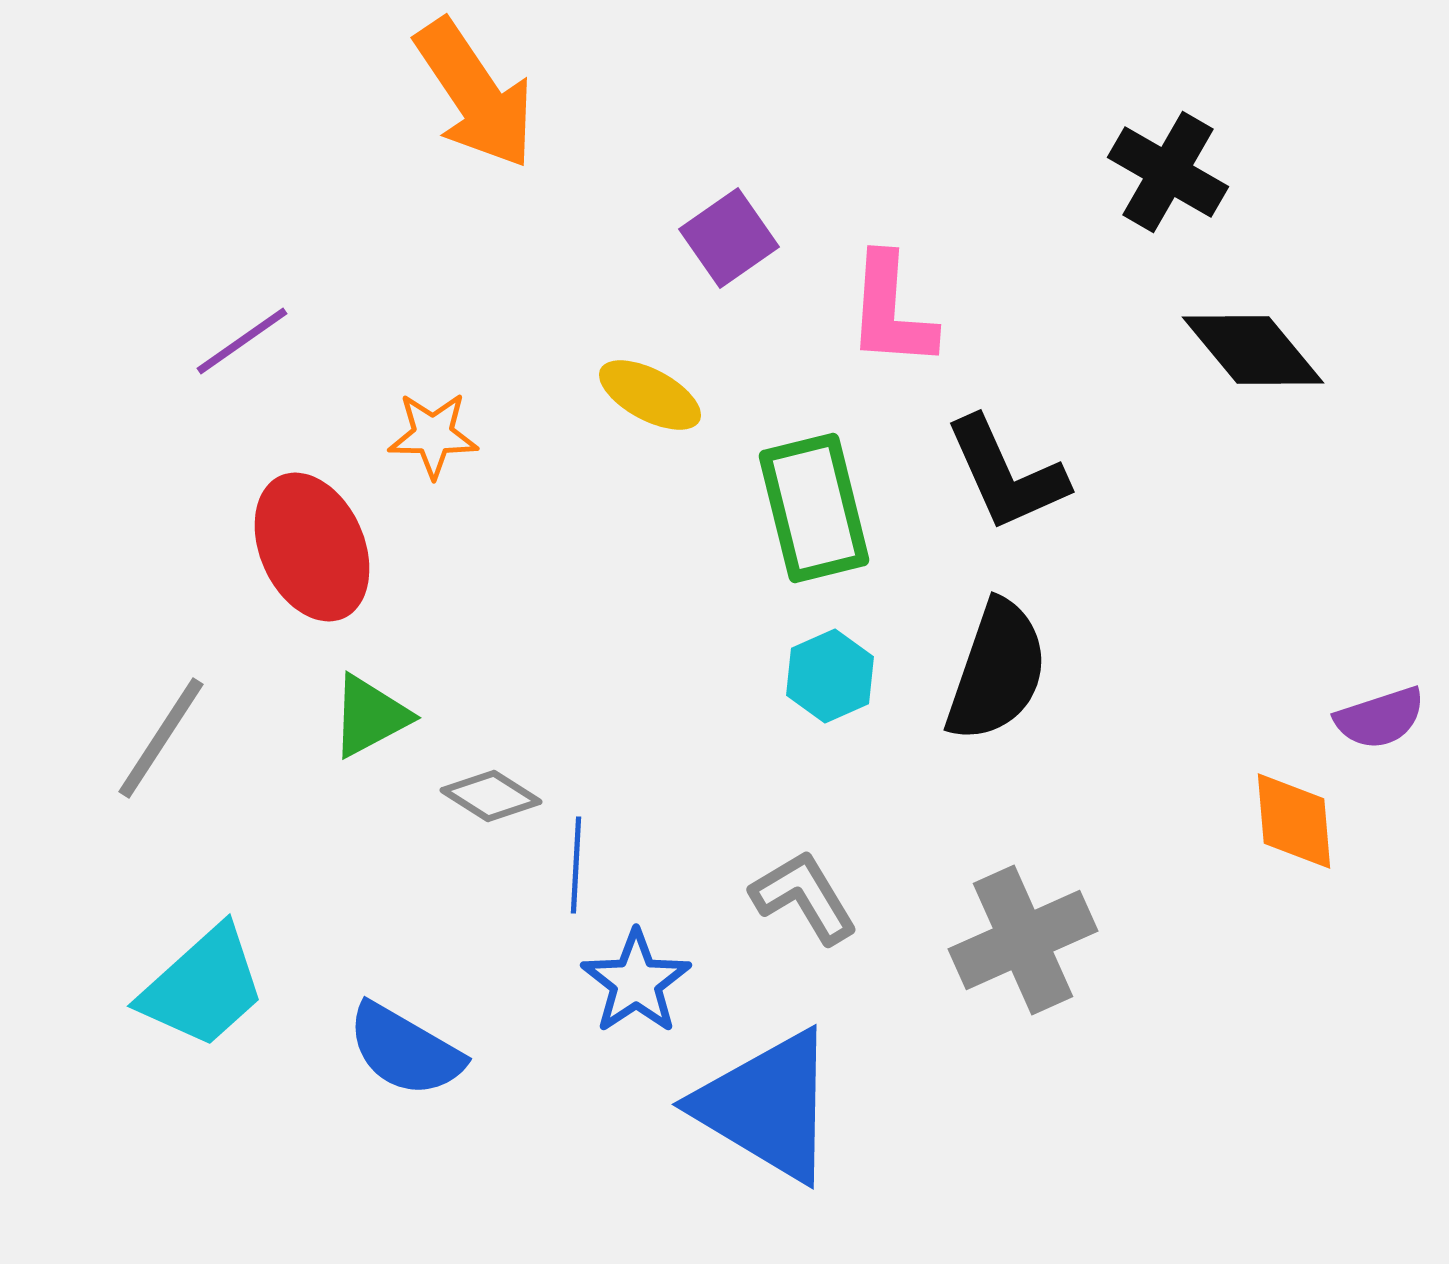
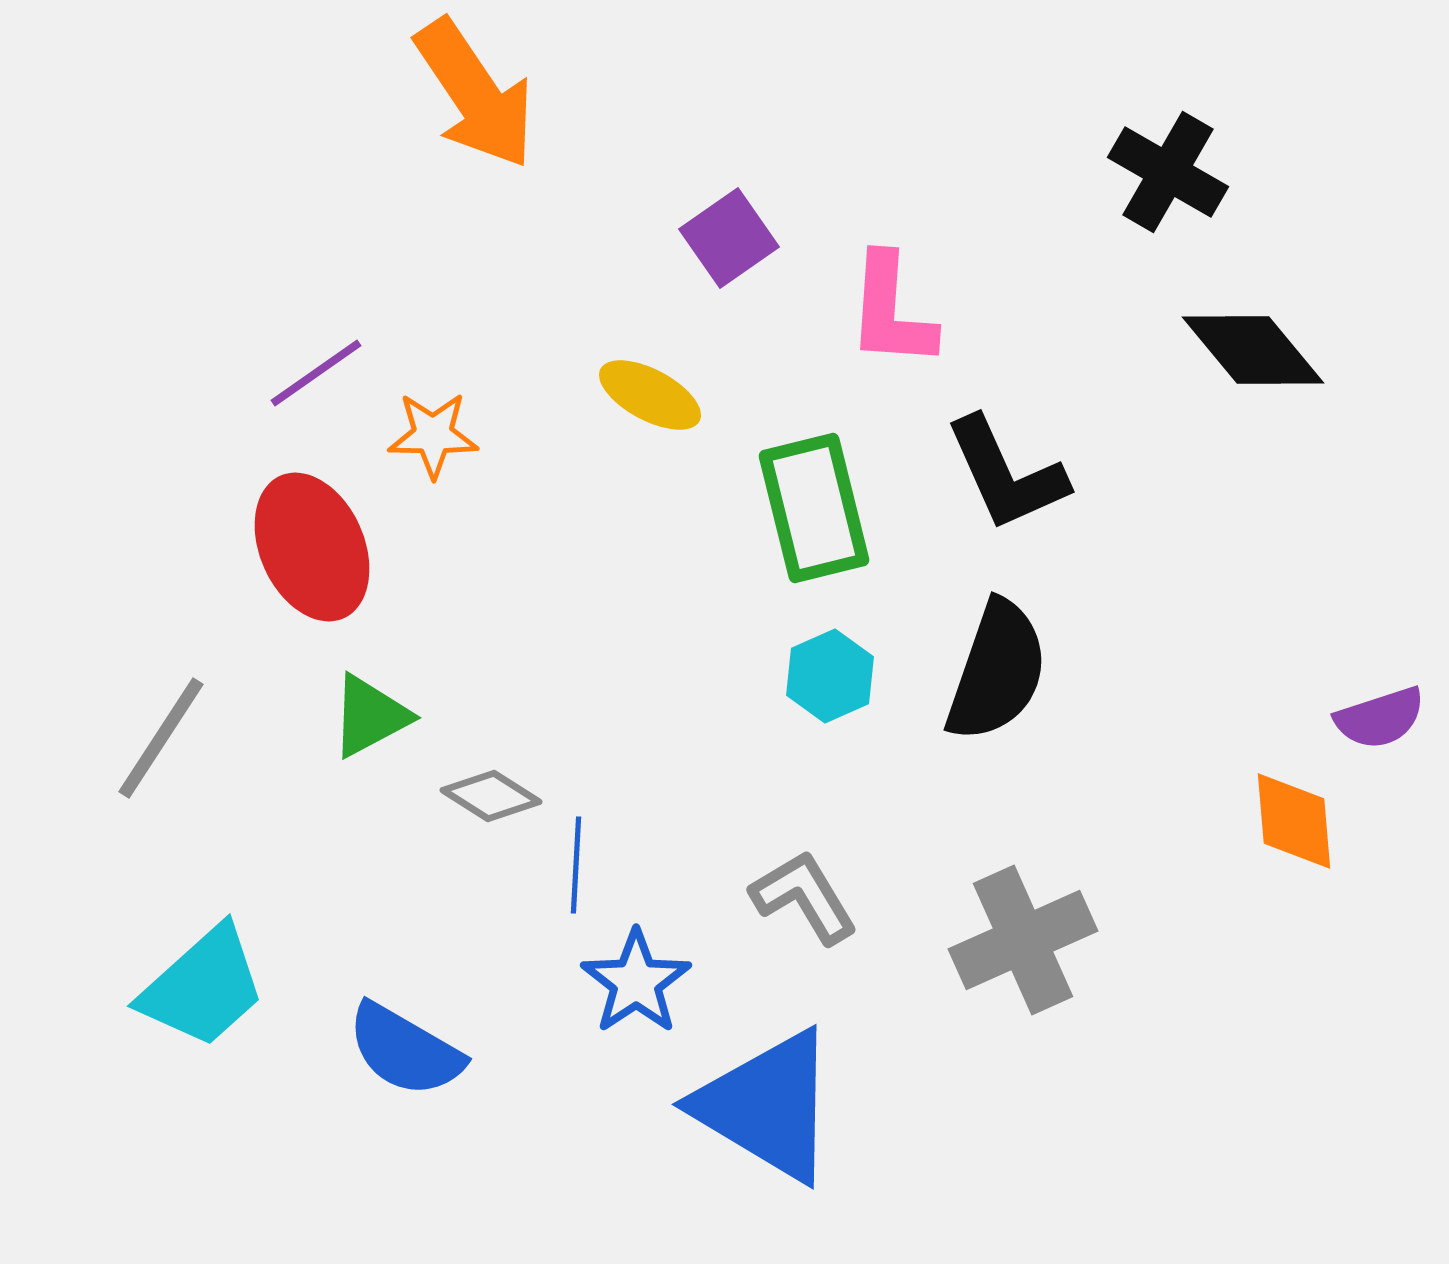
purple line: moved 74 px right, 32 px down
